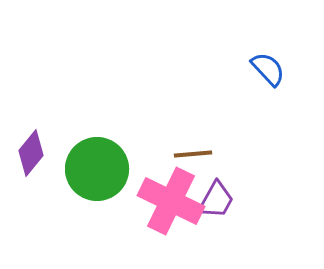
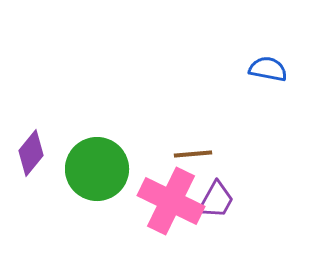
blue semicircle: rotated 36 degrees counterclockwise
